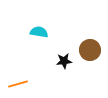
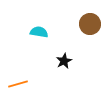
brown circle: moved 26 px up
black star: rotated 21 degrees counterclockwise
